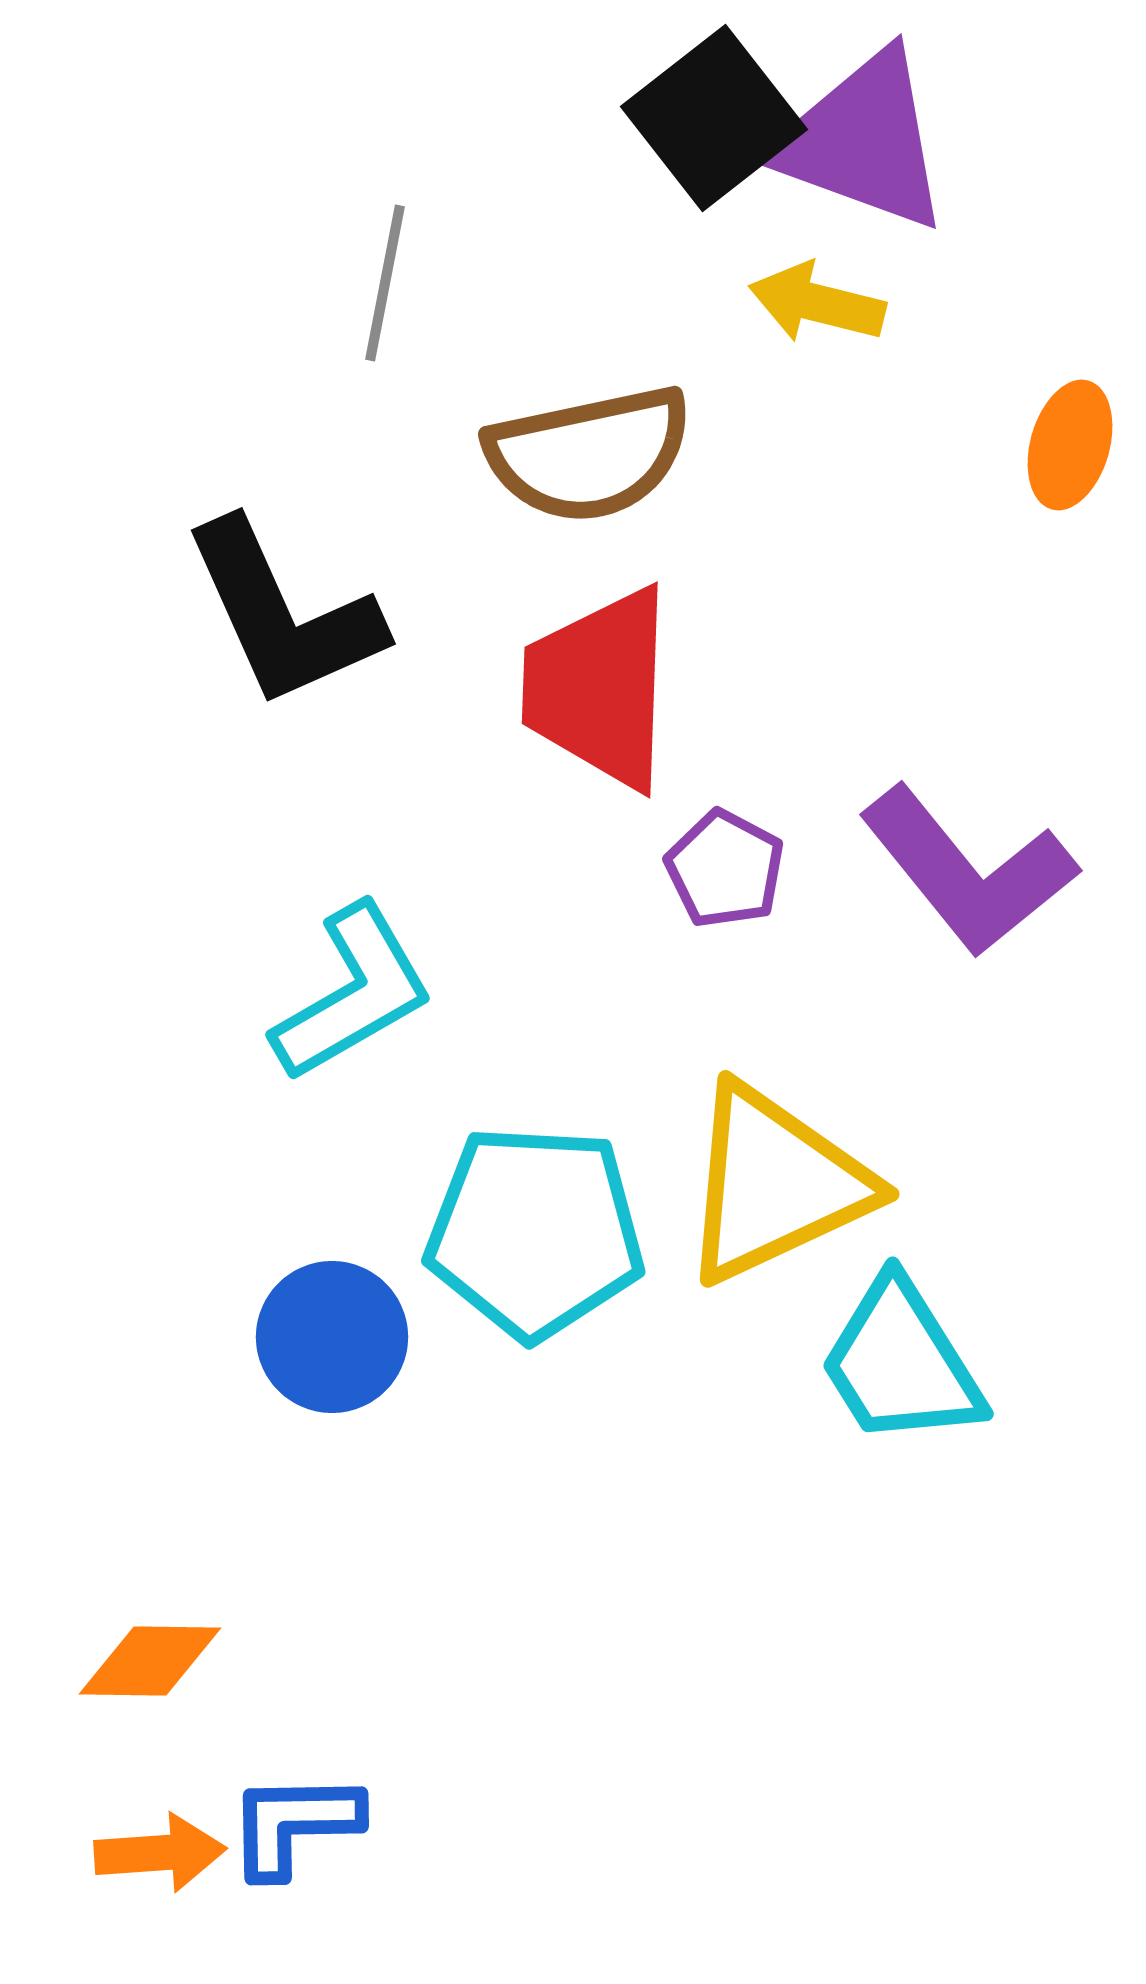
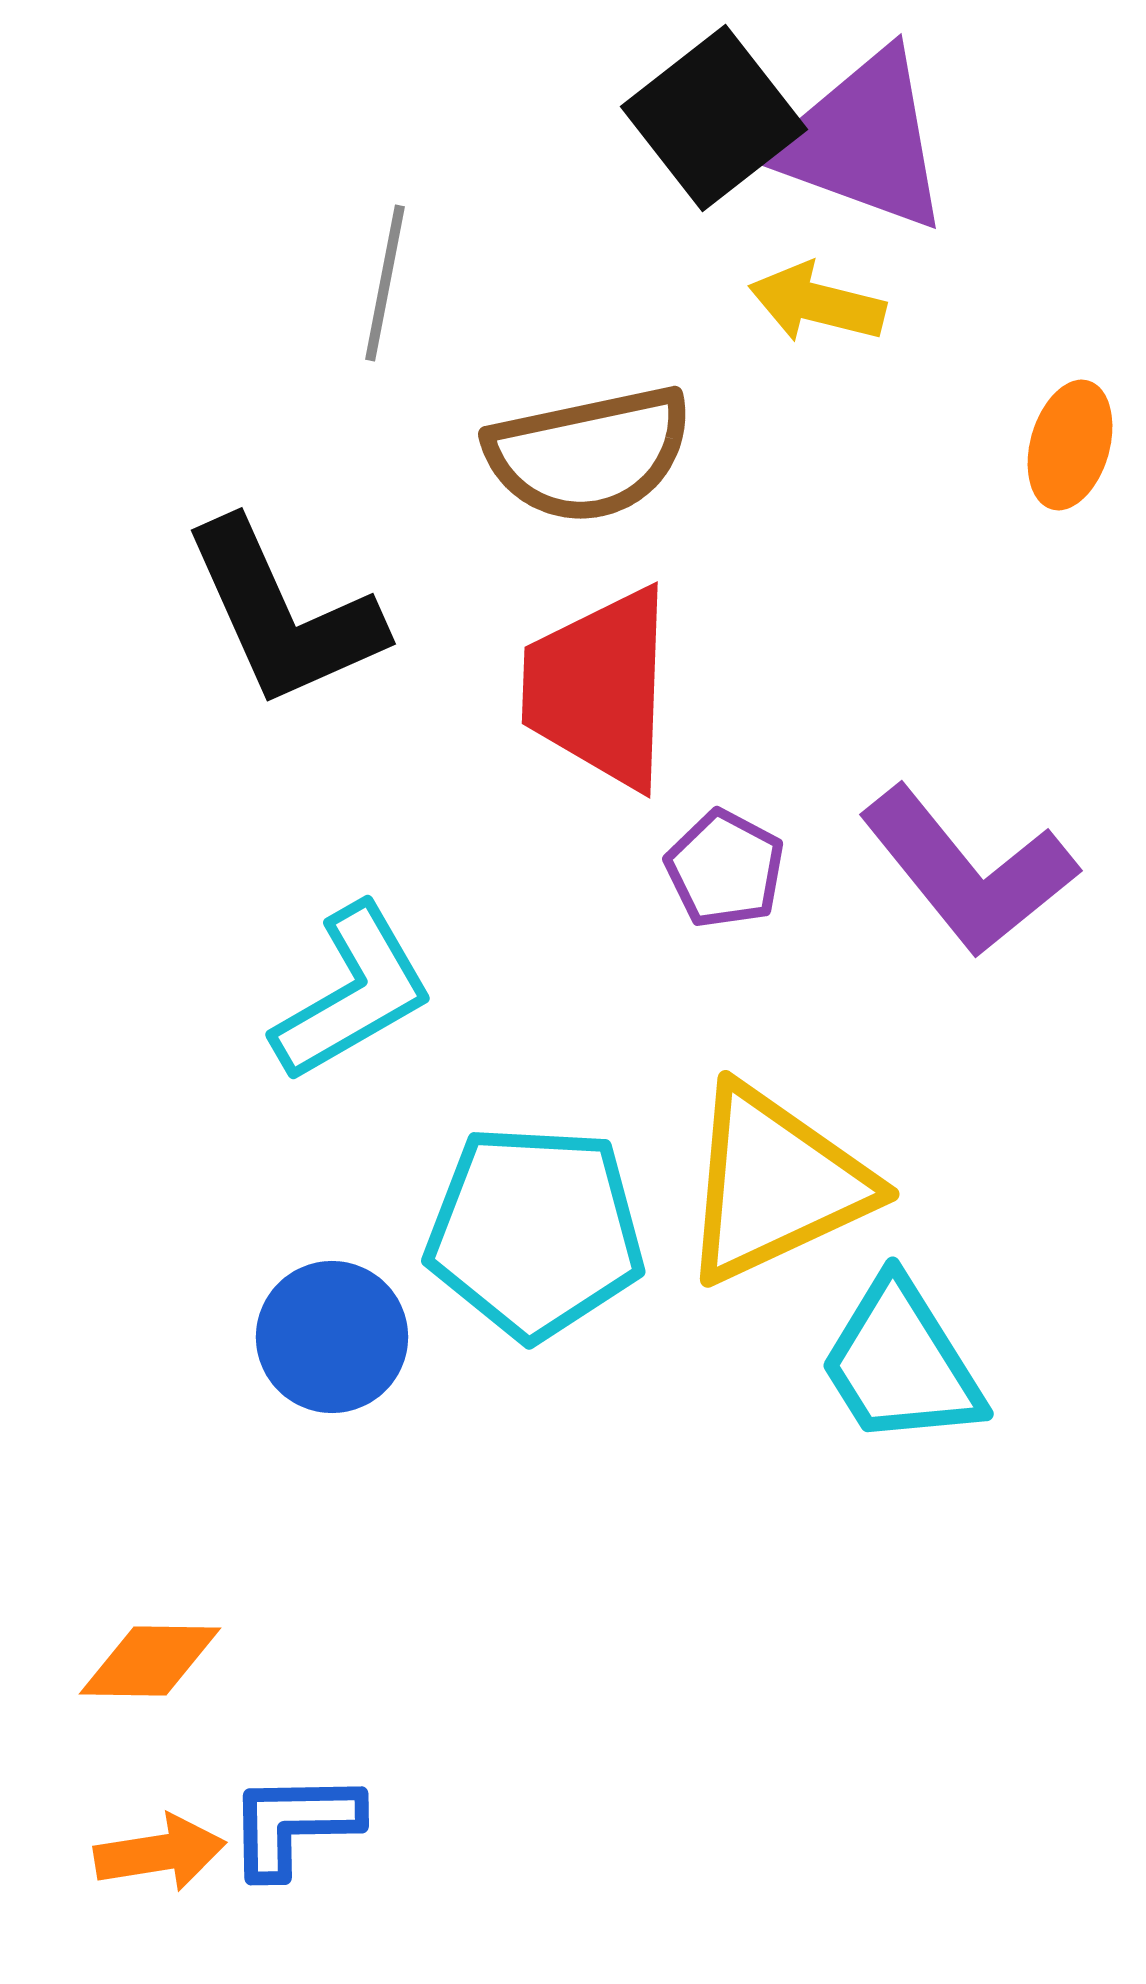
orange arrow: rotated 5 degrees counterclockwise
